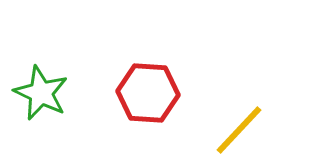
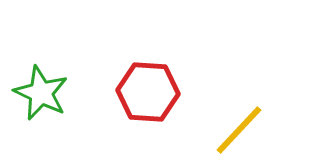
red hexagon: moved 1 px up
